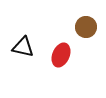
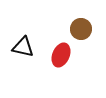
brown circle: moved 5 px left, 2 px down
